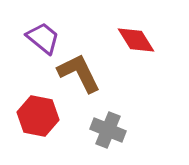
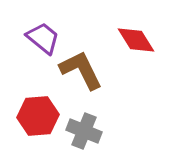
brown L-shape: moved 2 px right, 3 px up
red hexagon: rotated 15 degrees counterclockwise
gray cross: moved 24 px left, 1 px down
